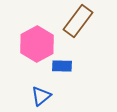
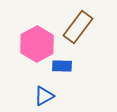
brown rectangle: moved 6 px down
blue triangle: moved 3 px right; rotated 10 degrees clockwise
